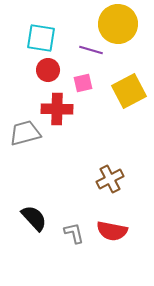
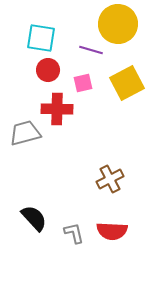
yellow square: moved 2 px left, 8 px up
red semicircle: rotated 8 degrees counterclockwise
